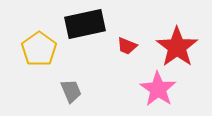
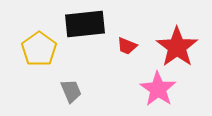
black rectangle: rotated 6 degrees clockwise
